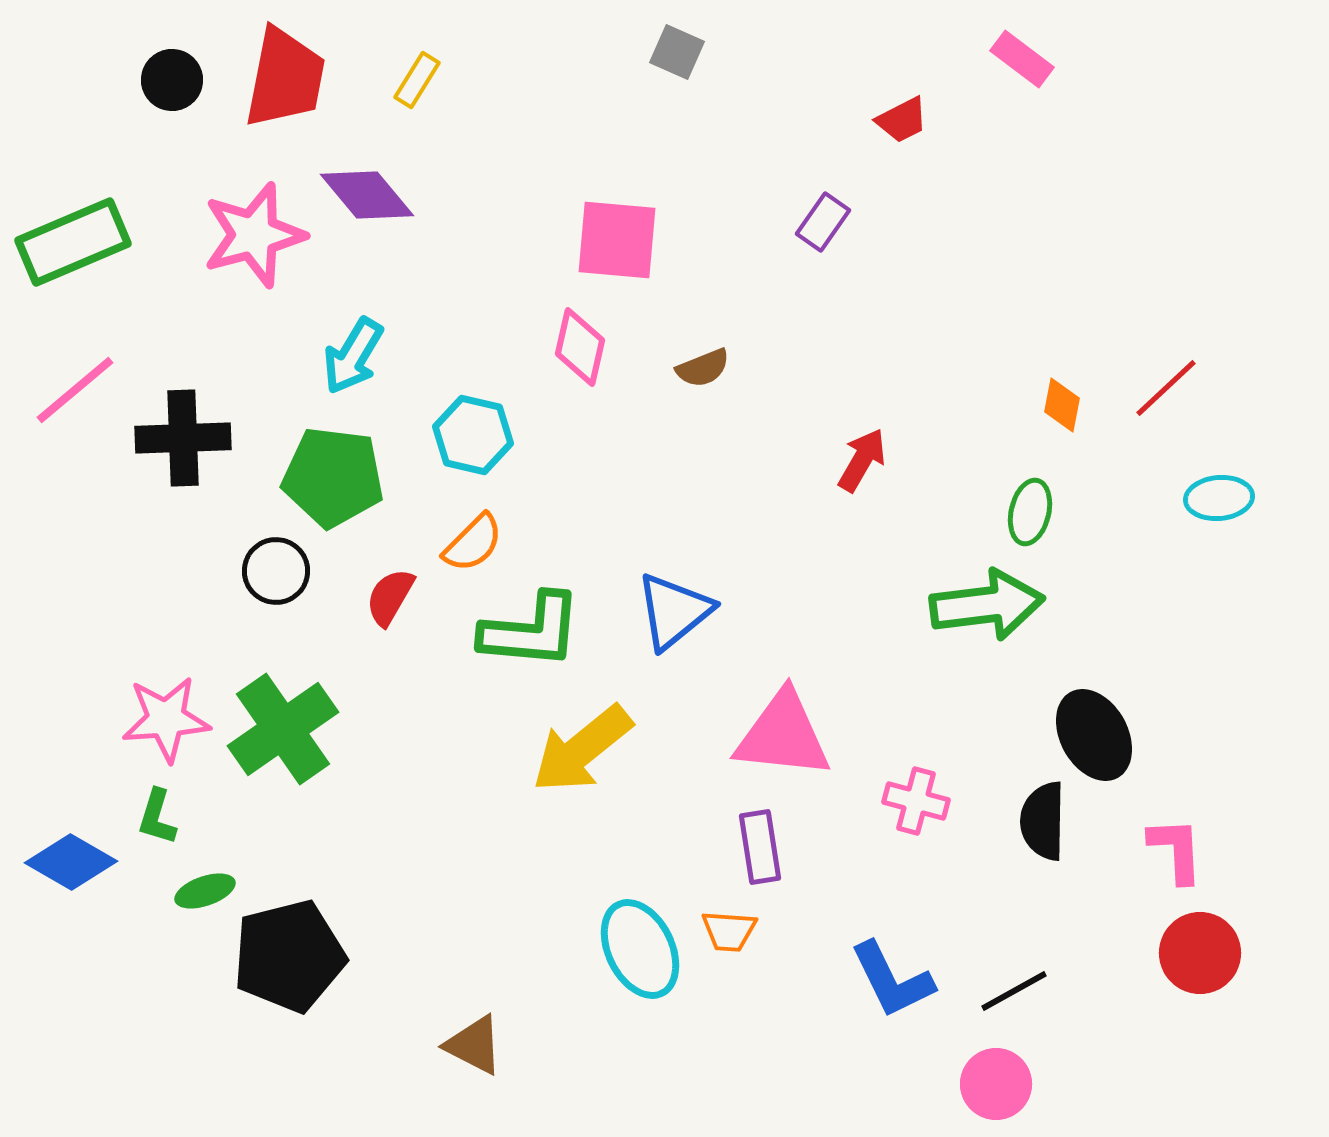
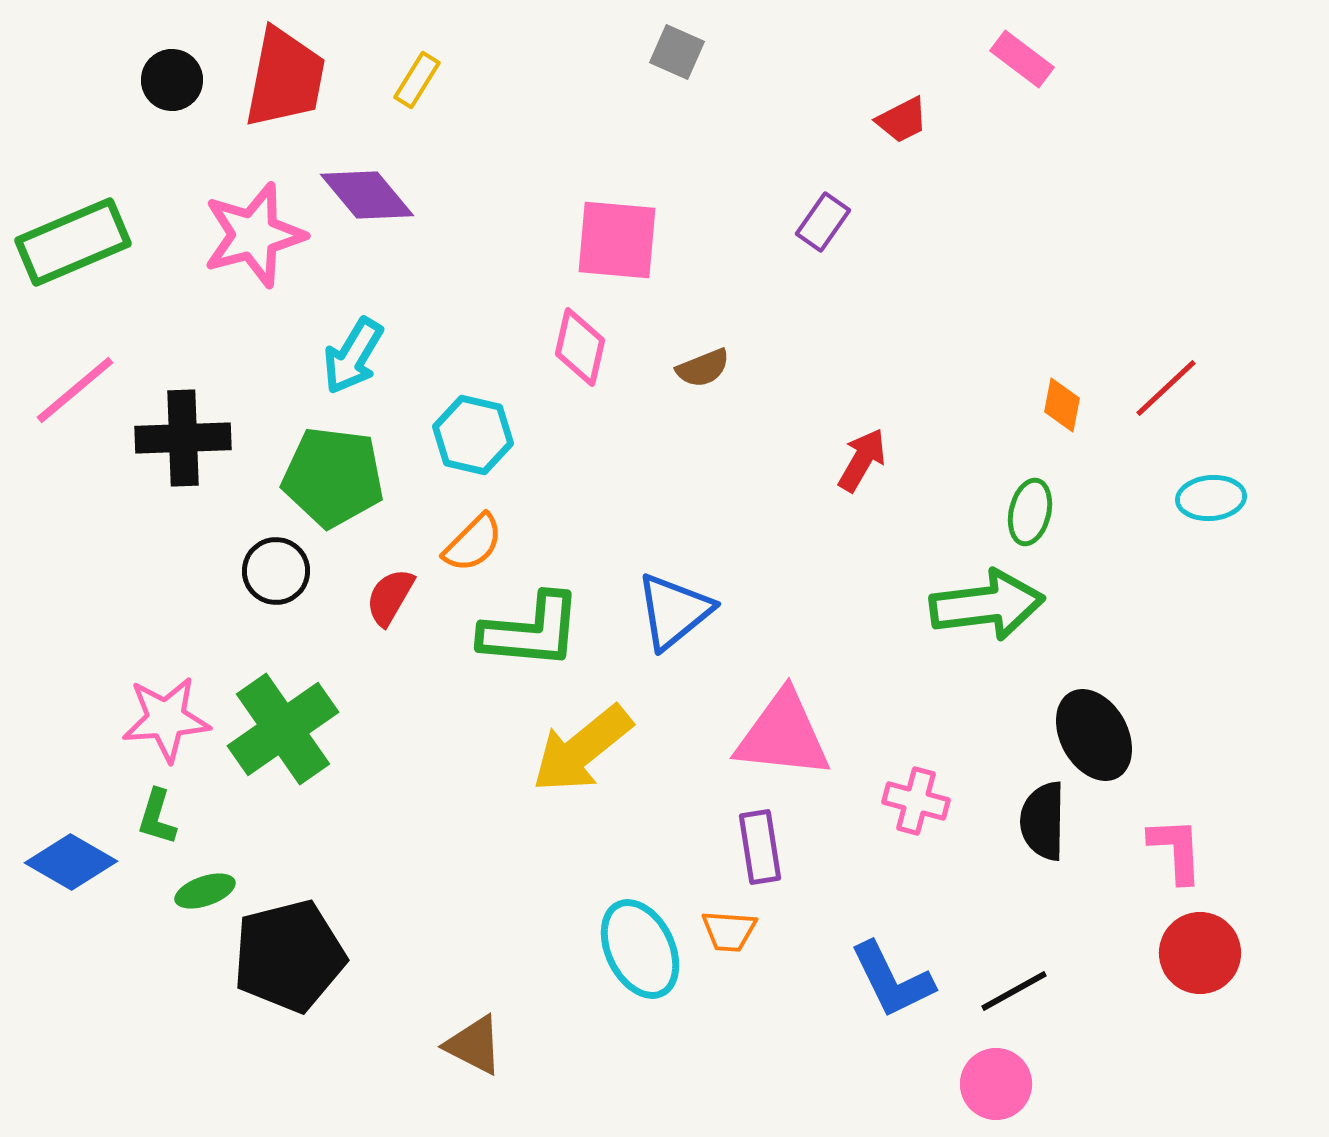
cyan ellipse at (1219, 498): moved 8 px left
